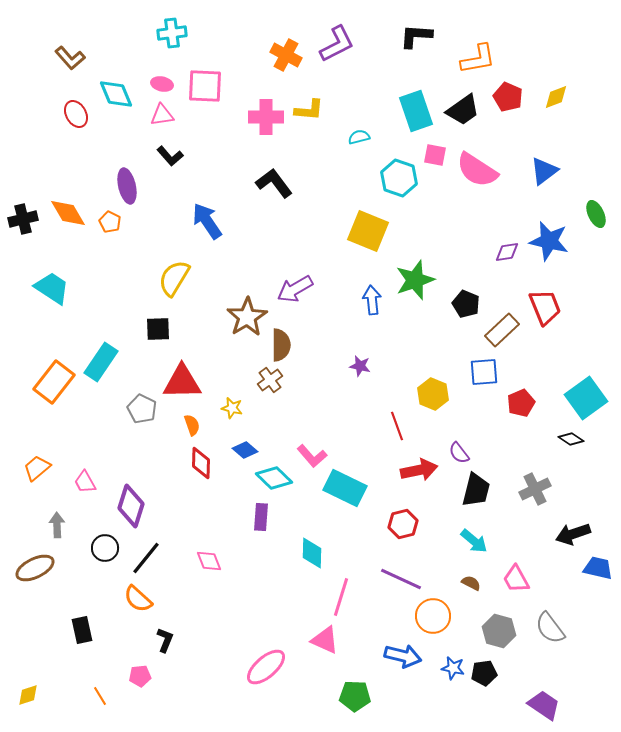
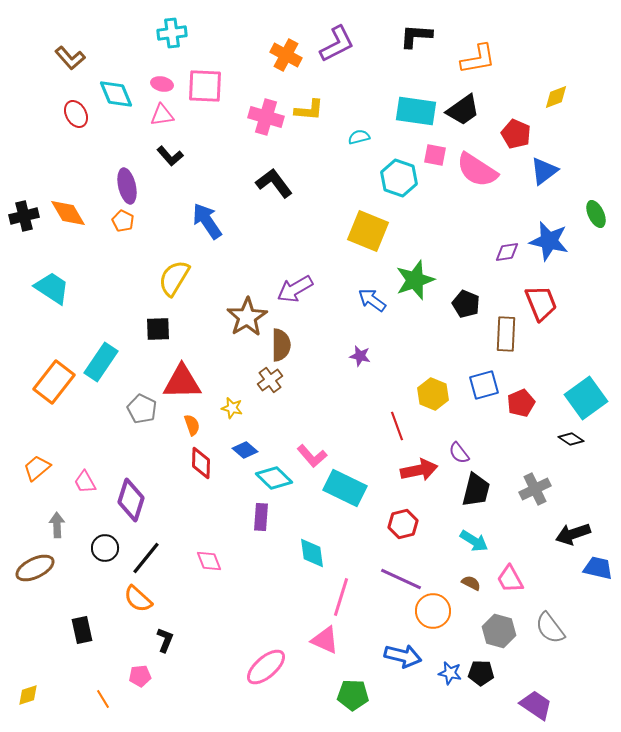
red pentagon at (508, 97): moved 8 px right, 37 px down
cyan rectangle at (416, 111): rotated 63 degrees counterclockwise
pink cross at (266, 117): rotated 16 degrees clockwise
black cross at (23, 219): moved 1 px right, 3 px up
orange pentagon at (110, 222): moved 13 px right, 1 px up
blue arrow at (372, 300): rotated 48 degrees counterclockwise
red trapezoid at (545, 307): moved 4 px left, 4 px up
brown rectangle at (502, 330): moved 4 px right, 4 px down; rotated 44 degrees counterclockwise
purple star at (360, 366): moved 10 px up
blue square at (484, 372): moved 13 px down; rotated 12 degrees counterclockwise
purple diamond at (131, 506): moved 6 px up
cyan arrow at (474, 541): rotated 8 degrees counterclockwise
cyan diamond at (312, 553): rotated 8 degrees counterclockwise
pink trapezoid at (516, 579): moved 6 px left
orange circle at (433, 616): moved 5 px up
blue star at (453, 668): moved 3 px left, 5 px down
black pentagon at (484, 673): moved 3 px left; rotated 10 degrees clockwise
orange line at (100, 696): moved 3 px right, 3 px down
green pentagon at (355, 696): moved 2 px left, 1 px up
purple trapezoid at (544, 705): moved 8 px left
